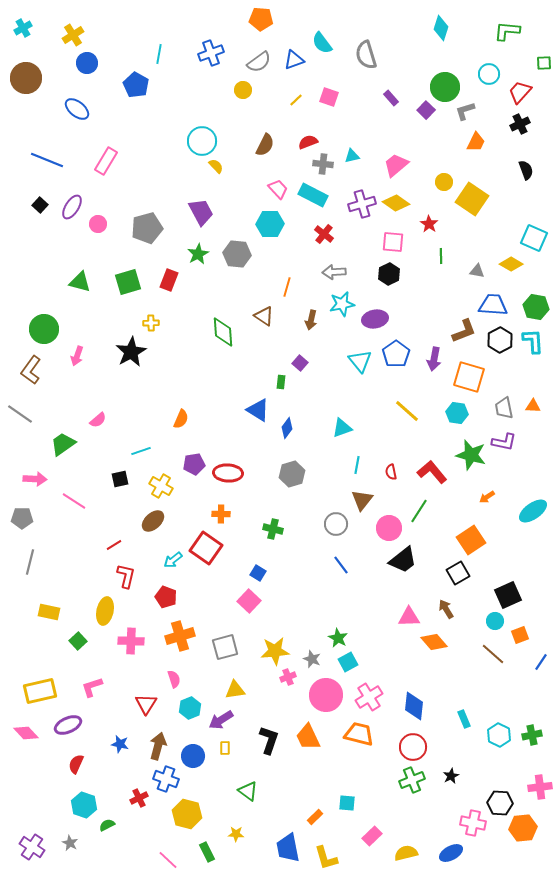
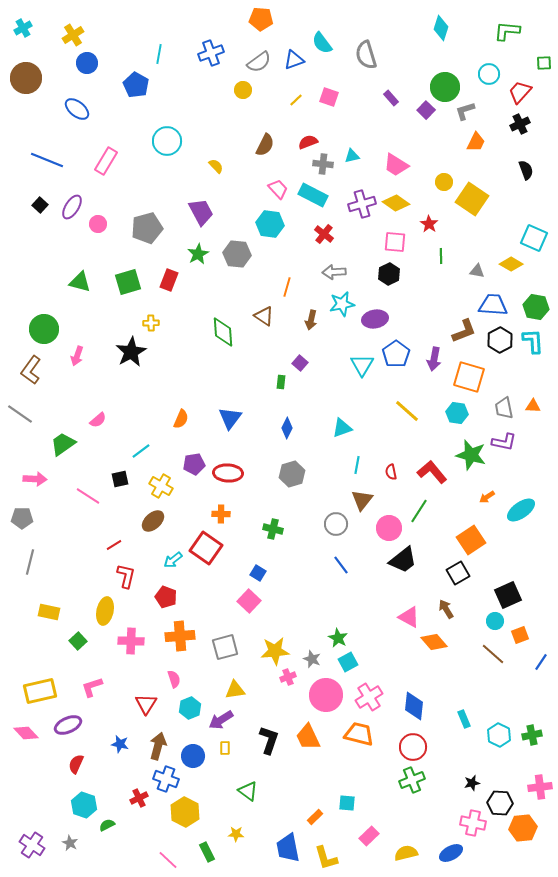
cyan circle at (202, 141): moved 35 px left
pink trapezoid at (396, 165): rotated 108 degrees counterclockwise
cyan hexagon at (270, 224): rotated 8 degrees clockwise
pink square at (393, 242): moved 2 px right
cyan triangle at (360, 361): moved 2 px right, 4 px down; rotated 10 degrees clockwise
blue triangle at (258, 410): moved 28 px left, 8 px down; rotated 35 degrees clockwise
blue diamond at (287, 428): rotated 10 degrees counterclockwise
cyan line at (141, 451): rotated 18 degrees counterclockwise
pink line at (74, 501): moved 14 px right, 5 px up
cyan ellipse at (533, 511): moved 12 px left, 1 px up
pink triangle at (409, 617): rotated 30 degrees clockwise
orange cross at (180, 636): rotated 12 degrees clockwise
black star at (451, 776): moved 21 px right, 7 px down; rotated 14 degrees clockwise
yellow hexagon at (187, 814): moved 2 px left, 2 px up; rotated 12 degrees clockwise
pink rectangle at (372, 836): moved 3 px left
purple cross at (32, 847): moved 2 px up
